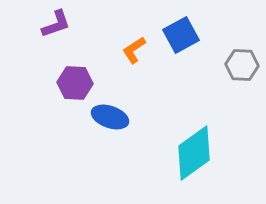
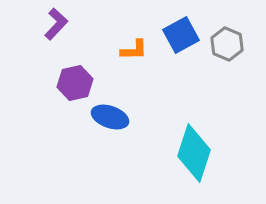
purple L-shape: rotated 28 degrees counterclockwise
orange L-shape: rotated 148 degrees counterclockwise
gray hexagon: moved 15 px left, 21 px up; rotated 20 degrees clockwise
purple hexagon: rotated 16 degrees counterclockwise
cyan diamond: rotated 36 degrees counterclockwise
